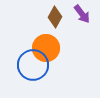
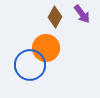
blue circle: moved 3 px left
